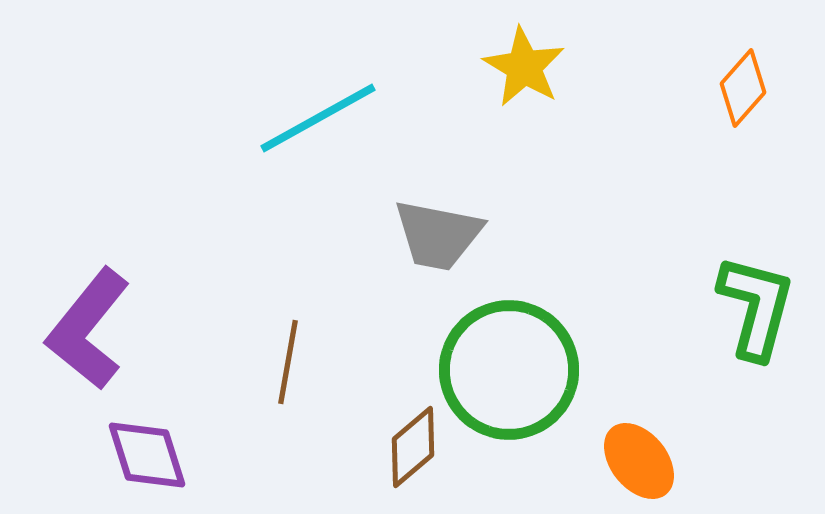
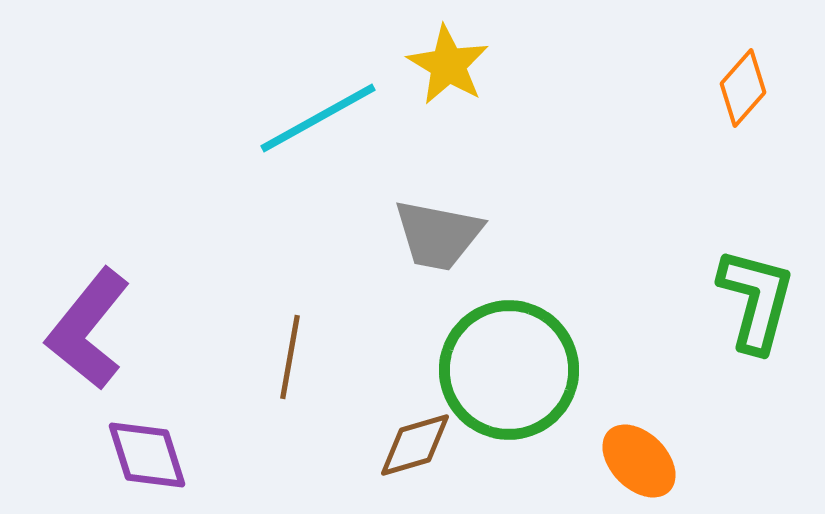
yellow star: moved 76 px left, 2 px up
green L-shape: moved 7 px up
brown line: moved 2 px right, 5 px up
brown diamond: moved 2 px right, 2 px up; rotated 24 degrees clockwise
orange ellipse: rotated 6 degrees counterclockwise
